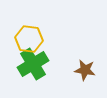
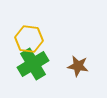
brown star: moved 7 px left, 4 px up
